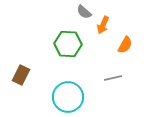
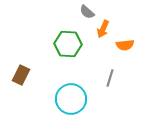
gray semicircle: moved 3 px right
orange arrow: moved 4 px down
orange semicircle: rotated 54 degrees clockwise
gray line: moved 3 px left; rotated 60 degrees counterclockwise
cyan circle: moved 3 px right, 2 px down
